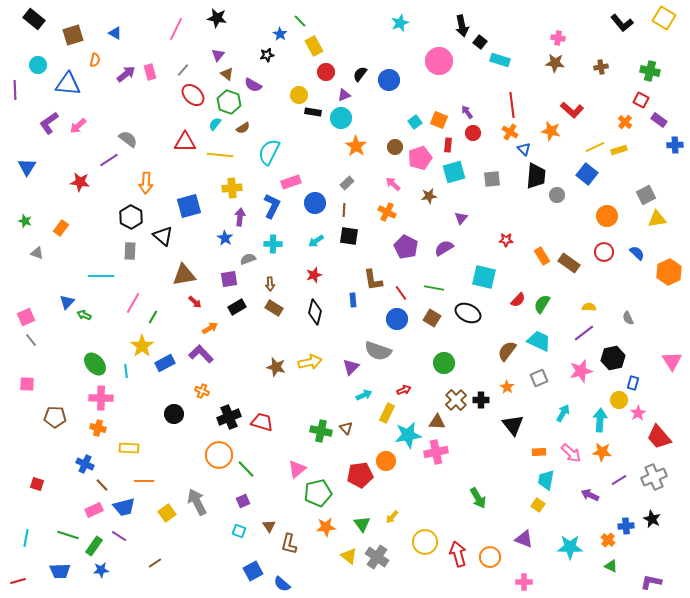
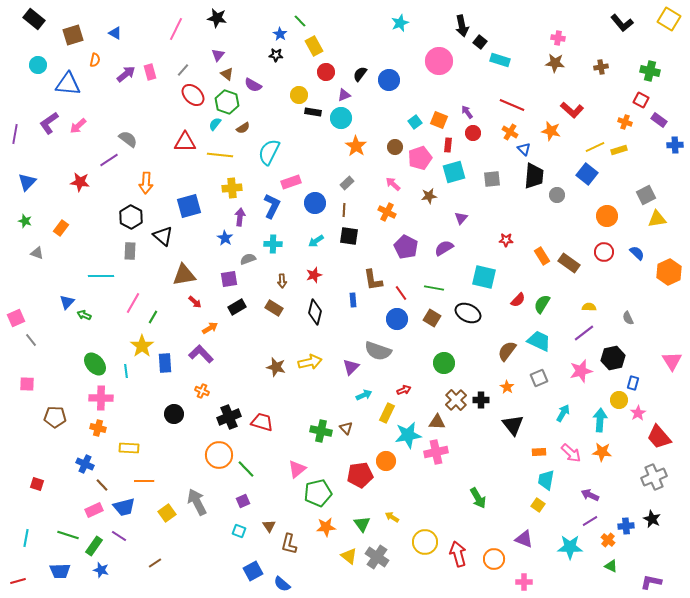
yellow square at (664, 18): moved 5 px right, 1 px down
black star at (267, 55): moved 9 px right; rotated 16 degrees clockwise
purple line at (15, 90): moved 44 px down; rotated 12 degrees clockwise
green hexagon at (229, 102): moved 2 px left
red line at (512, 105): rotated 60 degrees counterclockwise
orange cross at (625, 122): rotated 24 degrees counterclockwise
blue triangle at (27, 167): moved 15 px down; rotated 12 degrees clockwise
black trapezoid at (536, 176): moved 2 px left
brown arrow at (270, 284): moved 12 px right, 3 px up
pink square at (26, 317): moved 10 px left, 1 px down
blue rectangle at (165, 363): rotated 66 degrees counterclockwise
purple line at (619, 480): moved 29 px left, 41 px down
yellow arrow at (392, 517): rotated 80 degrees clockwise
orange circle at (490, 557): moved 4 px right, 2 px down
blue star at (101, 570): rotated 21 degrees clockwise
